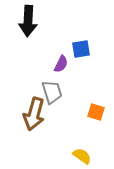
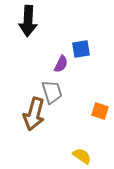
orange square: moved 4 px right, 1 px up
